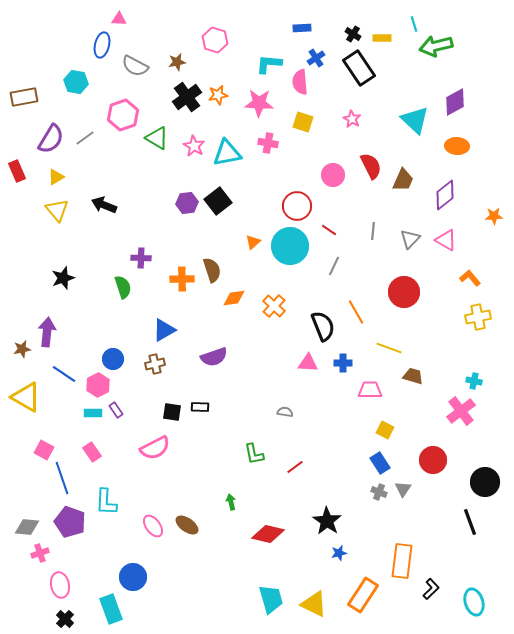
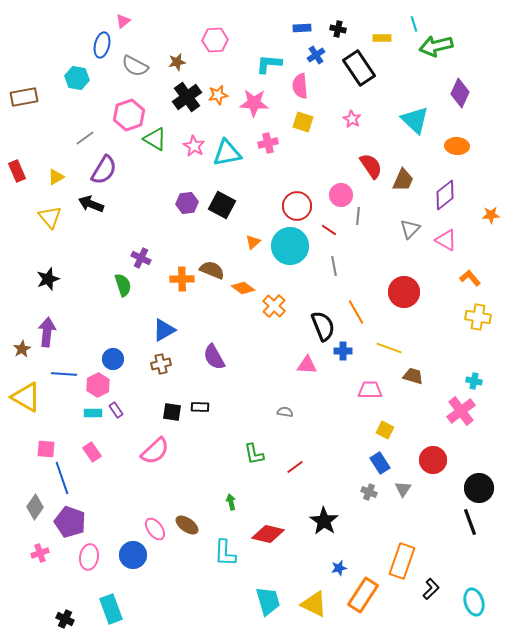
pink triangle at (119, 19): moved 4 px right, 2 px down; rotated 42 degrees counterclockwise
black cross at (353, 34): moved 15 px left, 5 px up; rotated 21 degrees counterclockwise
pink hexagon at (215, 40): rotated 20 degrees counterclockwise
blue cross at (316, 58): moved 3 px up
cyan hexagon at (76, 82): moved 1 px right, 4 px up
pink semicircle at (300, 82): moved 4 px down
purple diamond at (455, 102): moved 5 px right, 9 px up; rotated 36 degrees counterclockwise
pink star at (259, 103): moved 5 px left
pink hexagon at (123, 115): moved 6 px right
green triangle at (157, 138): moved 2 px left, 1 px down
purple semicircle at (51, 139): moved 53 px right, 31 px down
pink cross at (268, 143): rotated 24 degrees counterclockwise
red semicircle at (371, 166): rotated 8 degrees counterclockwise
pink circle at (333, 175): moved 8 px right, 20 px down
black square at (218, 201): moved 4 px right, 4 px down; rotated 24 degrees counterclockwise
black arrow at (104, 205): moved 13 px left, 1 px up
yellow triangle at (57, 210): moved 7 px left, 7 px down
orange star at (494, 216): moved 3 px left, 1 px up
gray line at (373, 231): moved 15 px left, 15 px up
gray triangle at (410, 239): moved 10 px up
purple cross at (141, 258): rotated 24 degrees clockwise
gray line at (334, 266): rotated 36 degrees counterclockwise
brown semicircle at (212, 270): rotated 50 degrees counterclockwise
black star at (63, 278): moved 15 px left, 1 px down
green semicircle at (123, 287): moved 2 px up
orange diamond at (234, 298): moved 9 px right, 10 px up; rotated 45 degrees clockwise
yellow cross at (478, 317): rotated 20 degrees clockwise
brown star at (22, 349): rotated 18 degrees counterclockwise
purple semicircle at (214, 357): rotated 80 degrees clockwise
pink triangle at (308, 363): moved 1 px left, 2 px down
blue cross at (343, 363): moved 12 px up
brown cross at (155, 364): moved 6 px right
blue line at (64, 374): rotated 30 degrees counterclockwise
pink semicircle at (155, 448): moved 3 px down; rotated 16 degrees counterclockwise
pink square at (44, 450): moved 2 px right, 1 px up; rotated 24 degrees counterclockwise
black circle at (485, 482): moved 6 px left, 6 px down
gray cross at (379, 492): moved 10 px left
cyan L-shape at (106, 502): moved 119 px right, 51 px down
black star at (327, 521): moved 3 px left
pink ellipse at (153, 526): moved 2 px right, 3 px down
gray diamond at (27, 527): moved 8 px right, 20 px up; rotated 60 degrees counterclockwise
blue star at (339, 553): moved 15 px down
orange rectangle at (402, 561): rotated 12 degrees clockwise
blue circle at (133, 577): moved 22 px up
pink ellipse at (60, 585): moved 29 px right, 28 px up; rotated 20 degrees clockwise
cyan trapezoid at (271, 599): moved 3 px left, 2 px down
black cross at (65, 619): rotated 18 degrees counterclockwise
